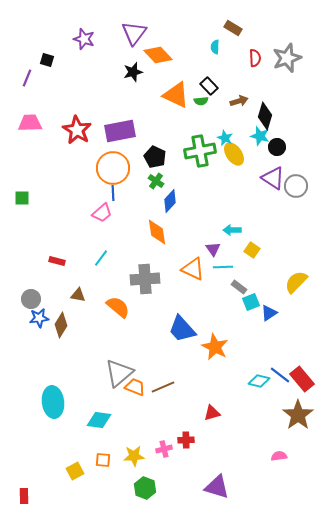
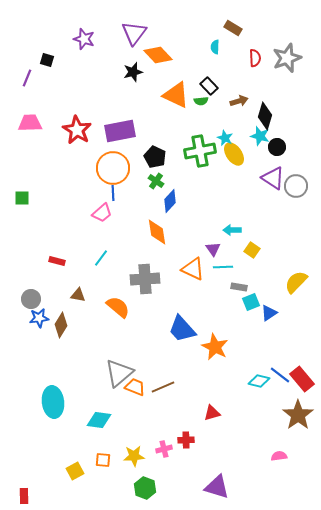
gray rectangle at (239, 287): rotated 28 degrees counterclockwise
